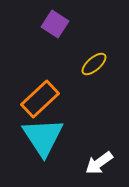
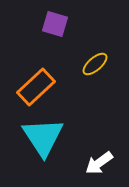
purple square: rotated 16 degrees counterclockwise
yellow ellipse: moved 1 px right
orange rectangle: moved 4 px left, 12 px up
